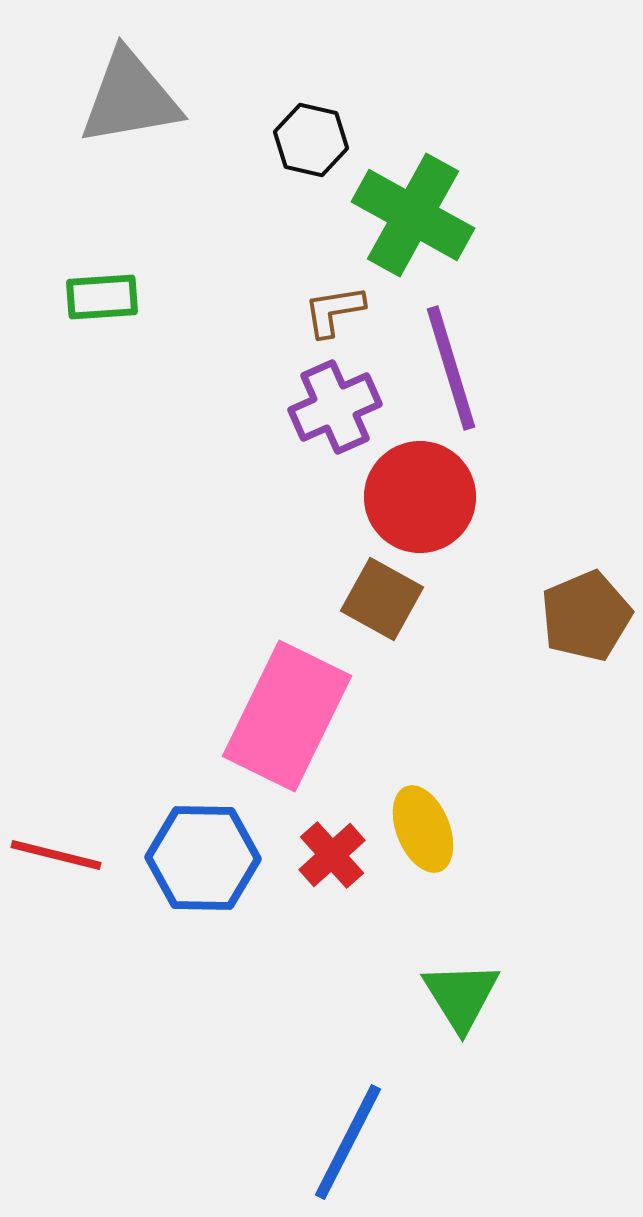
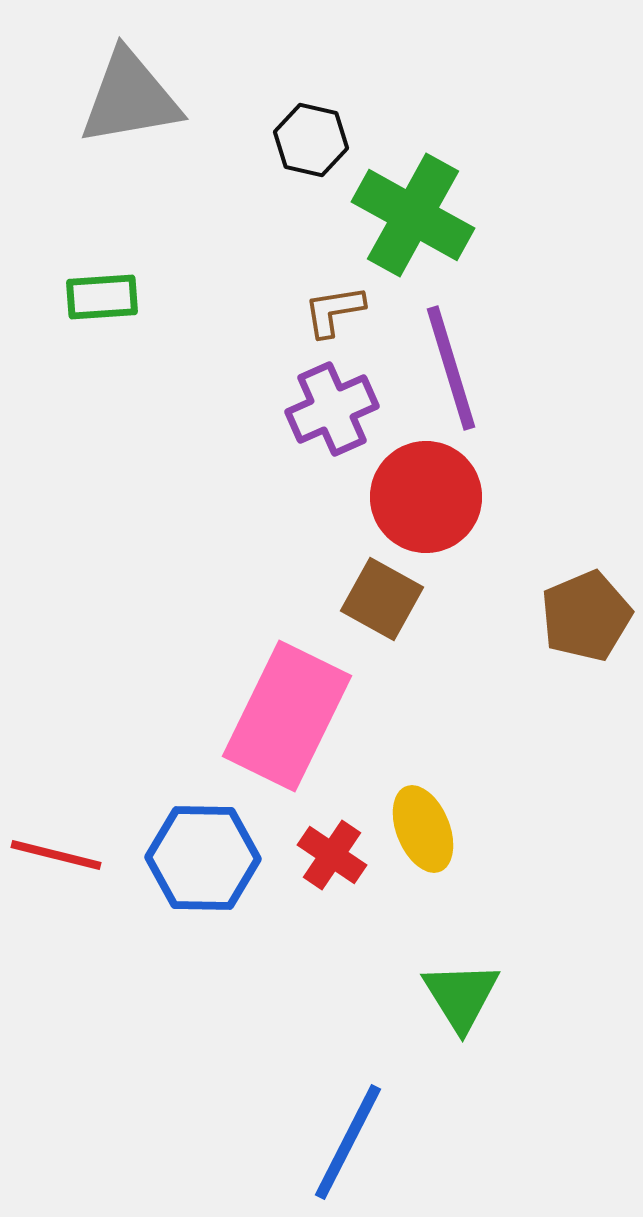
purple cross: moved 3 px left, 2 px down
red circle: moved 6 px right
red cross: rotated 14 degrees counterclockwise
